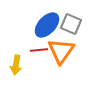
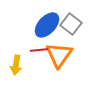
gray square: rotated 15 degrees clockwise
orange triangle: moved 2 px left, 4 px down
